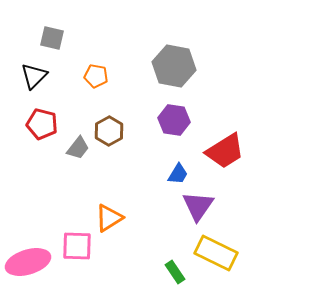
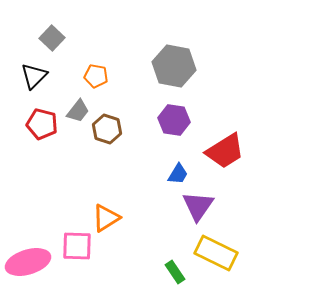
gray square: rotated 30 degrees clockwise
brown hexagon: moved 2 px left, 2 px up; rotated 12 degrees counterclockwise
gray trapezoid: moved 37 px up
orange triangle: moved 3 px left
